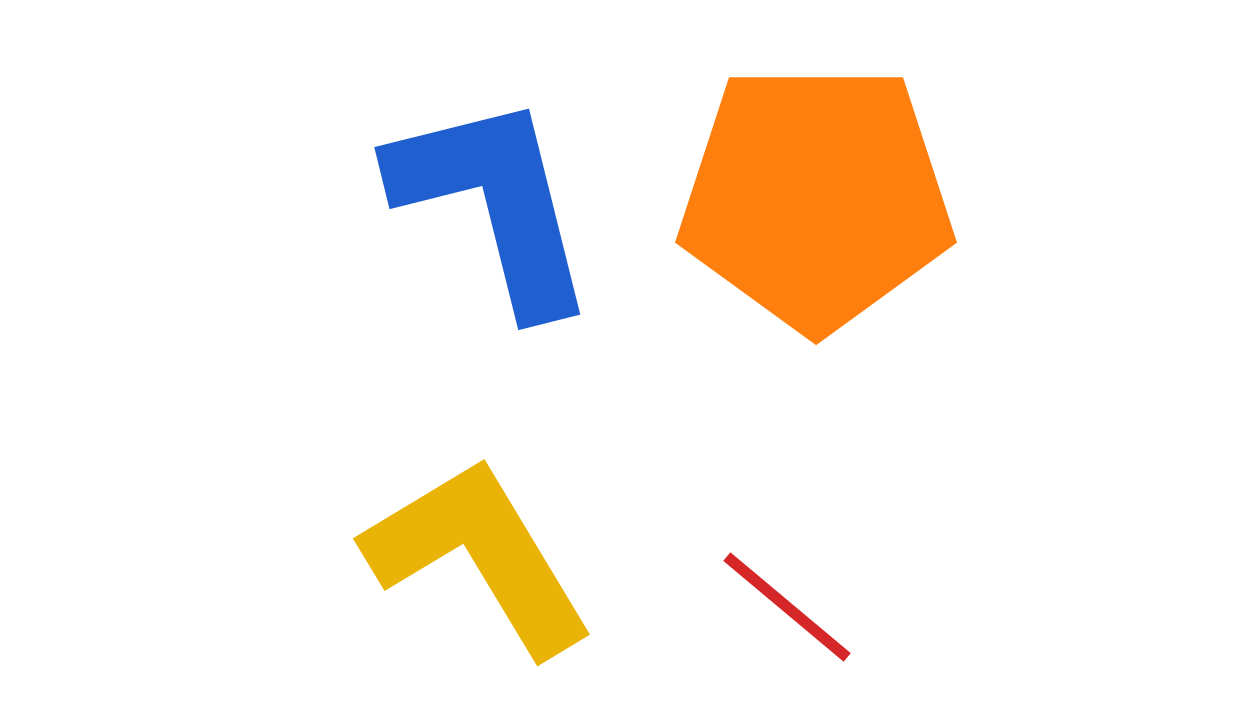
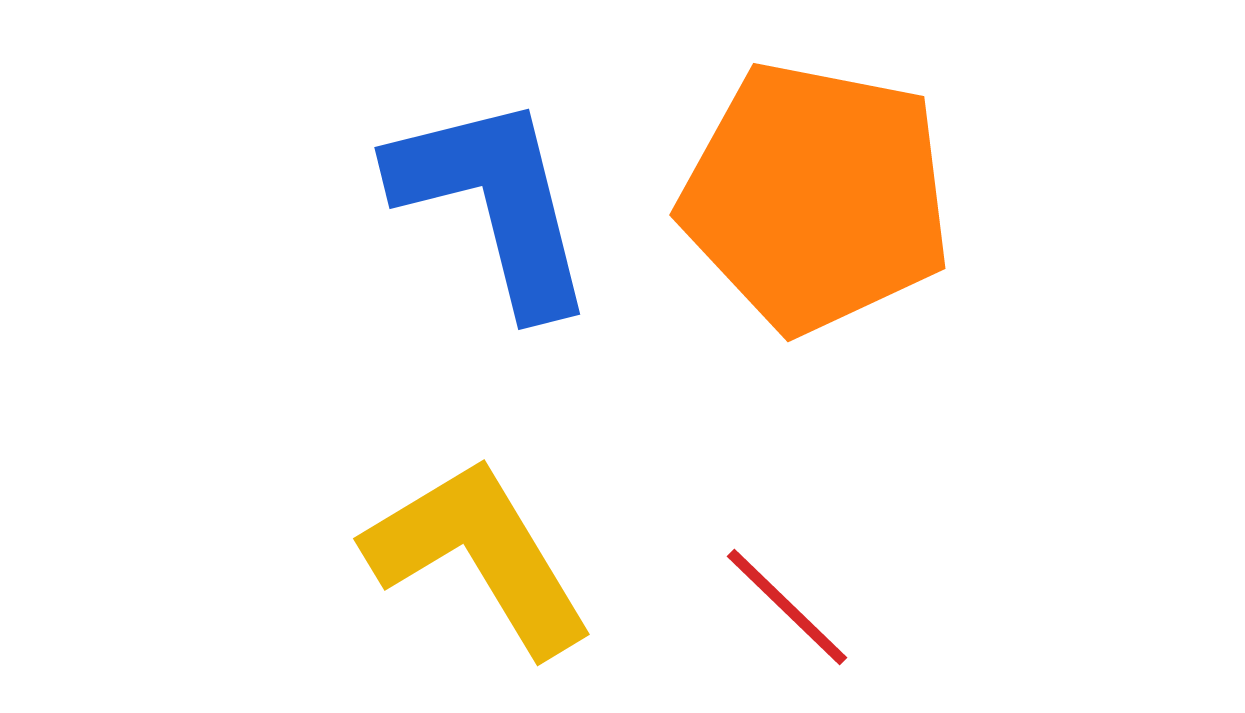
orange pentagon: rotated 11 degrees clockwise
red line: rotated 4 degrees clockwise
